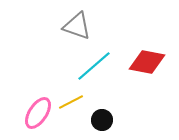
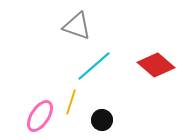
red diamond: moved 9 px right, 3 px down; rotated 30 degrees clockwise
yellow line: rotated 45 degrees counterclockwise
pink ellipse: moved 2 px right, 3 px down
